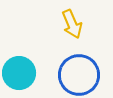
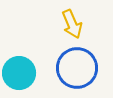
blue circle: moved 2 px left, 7 px up
